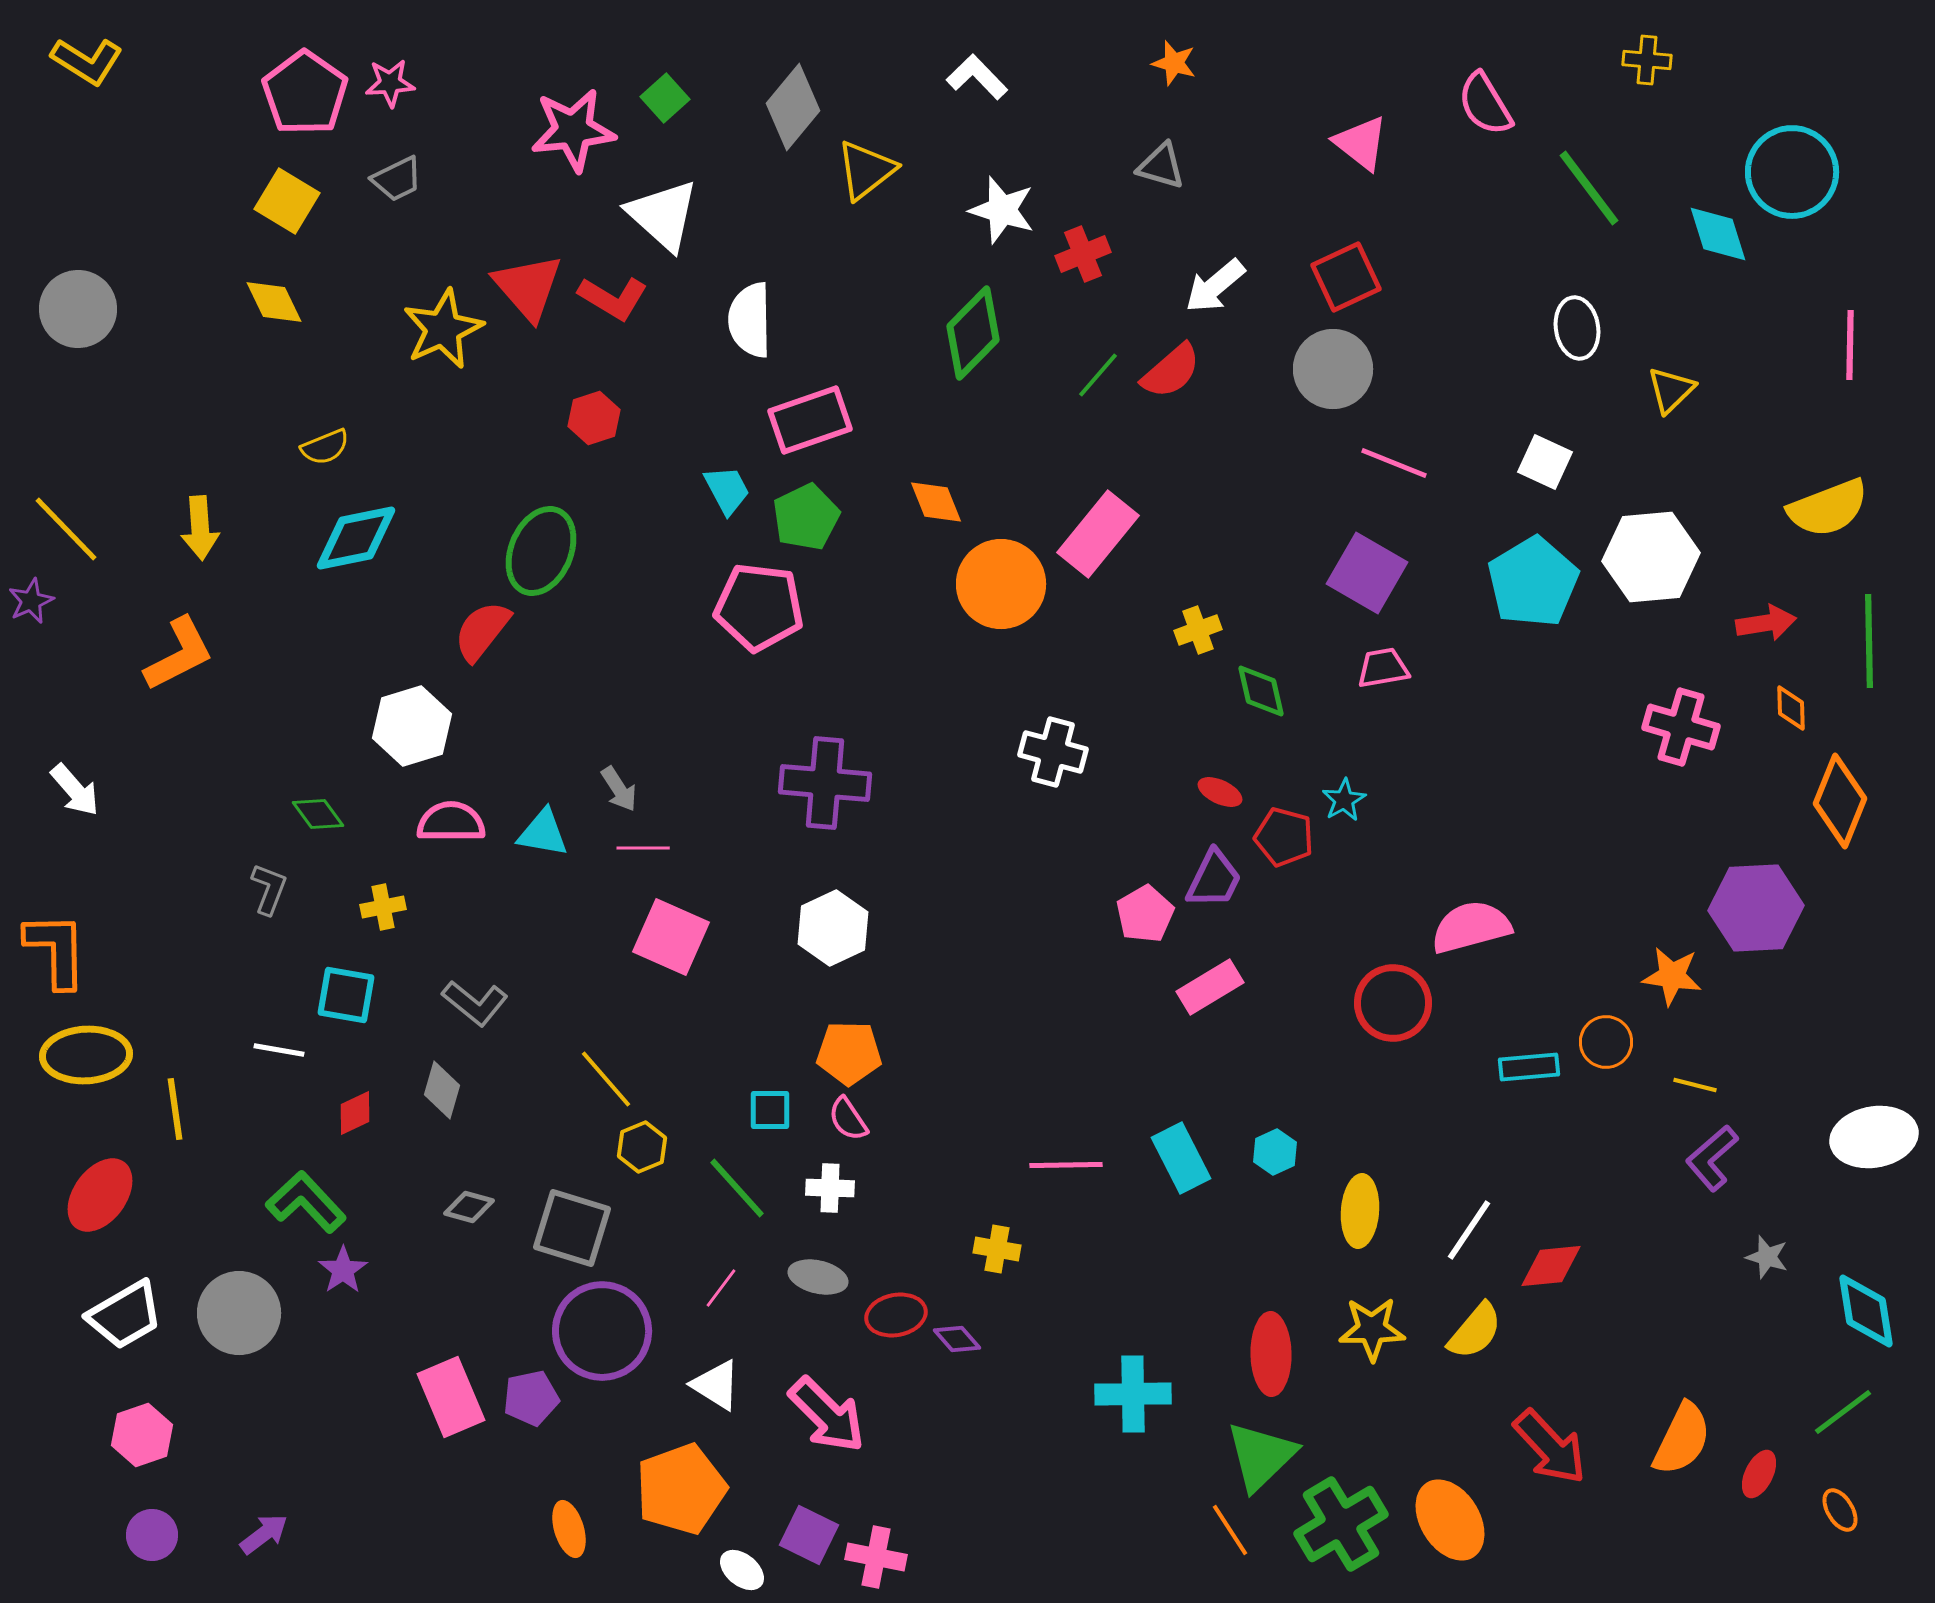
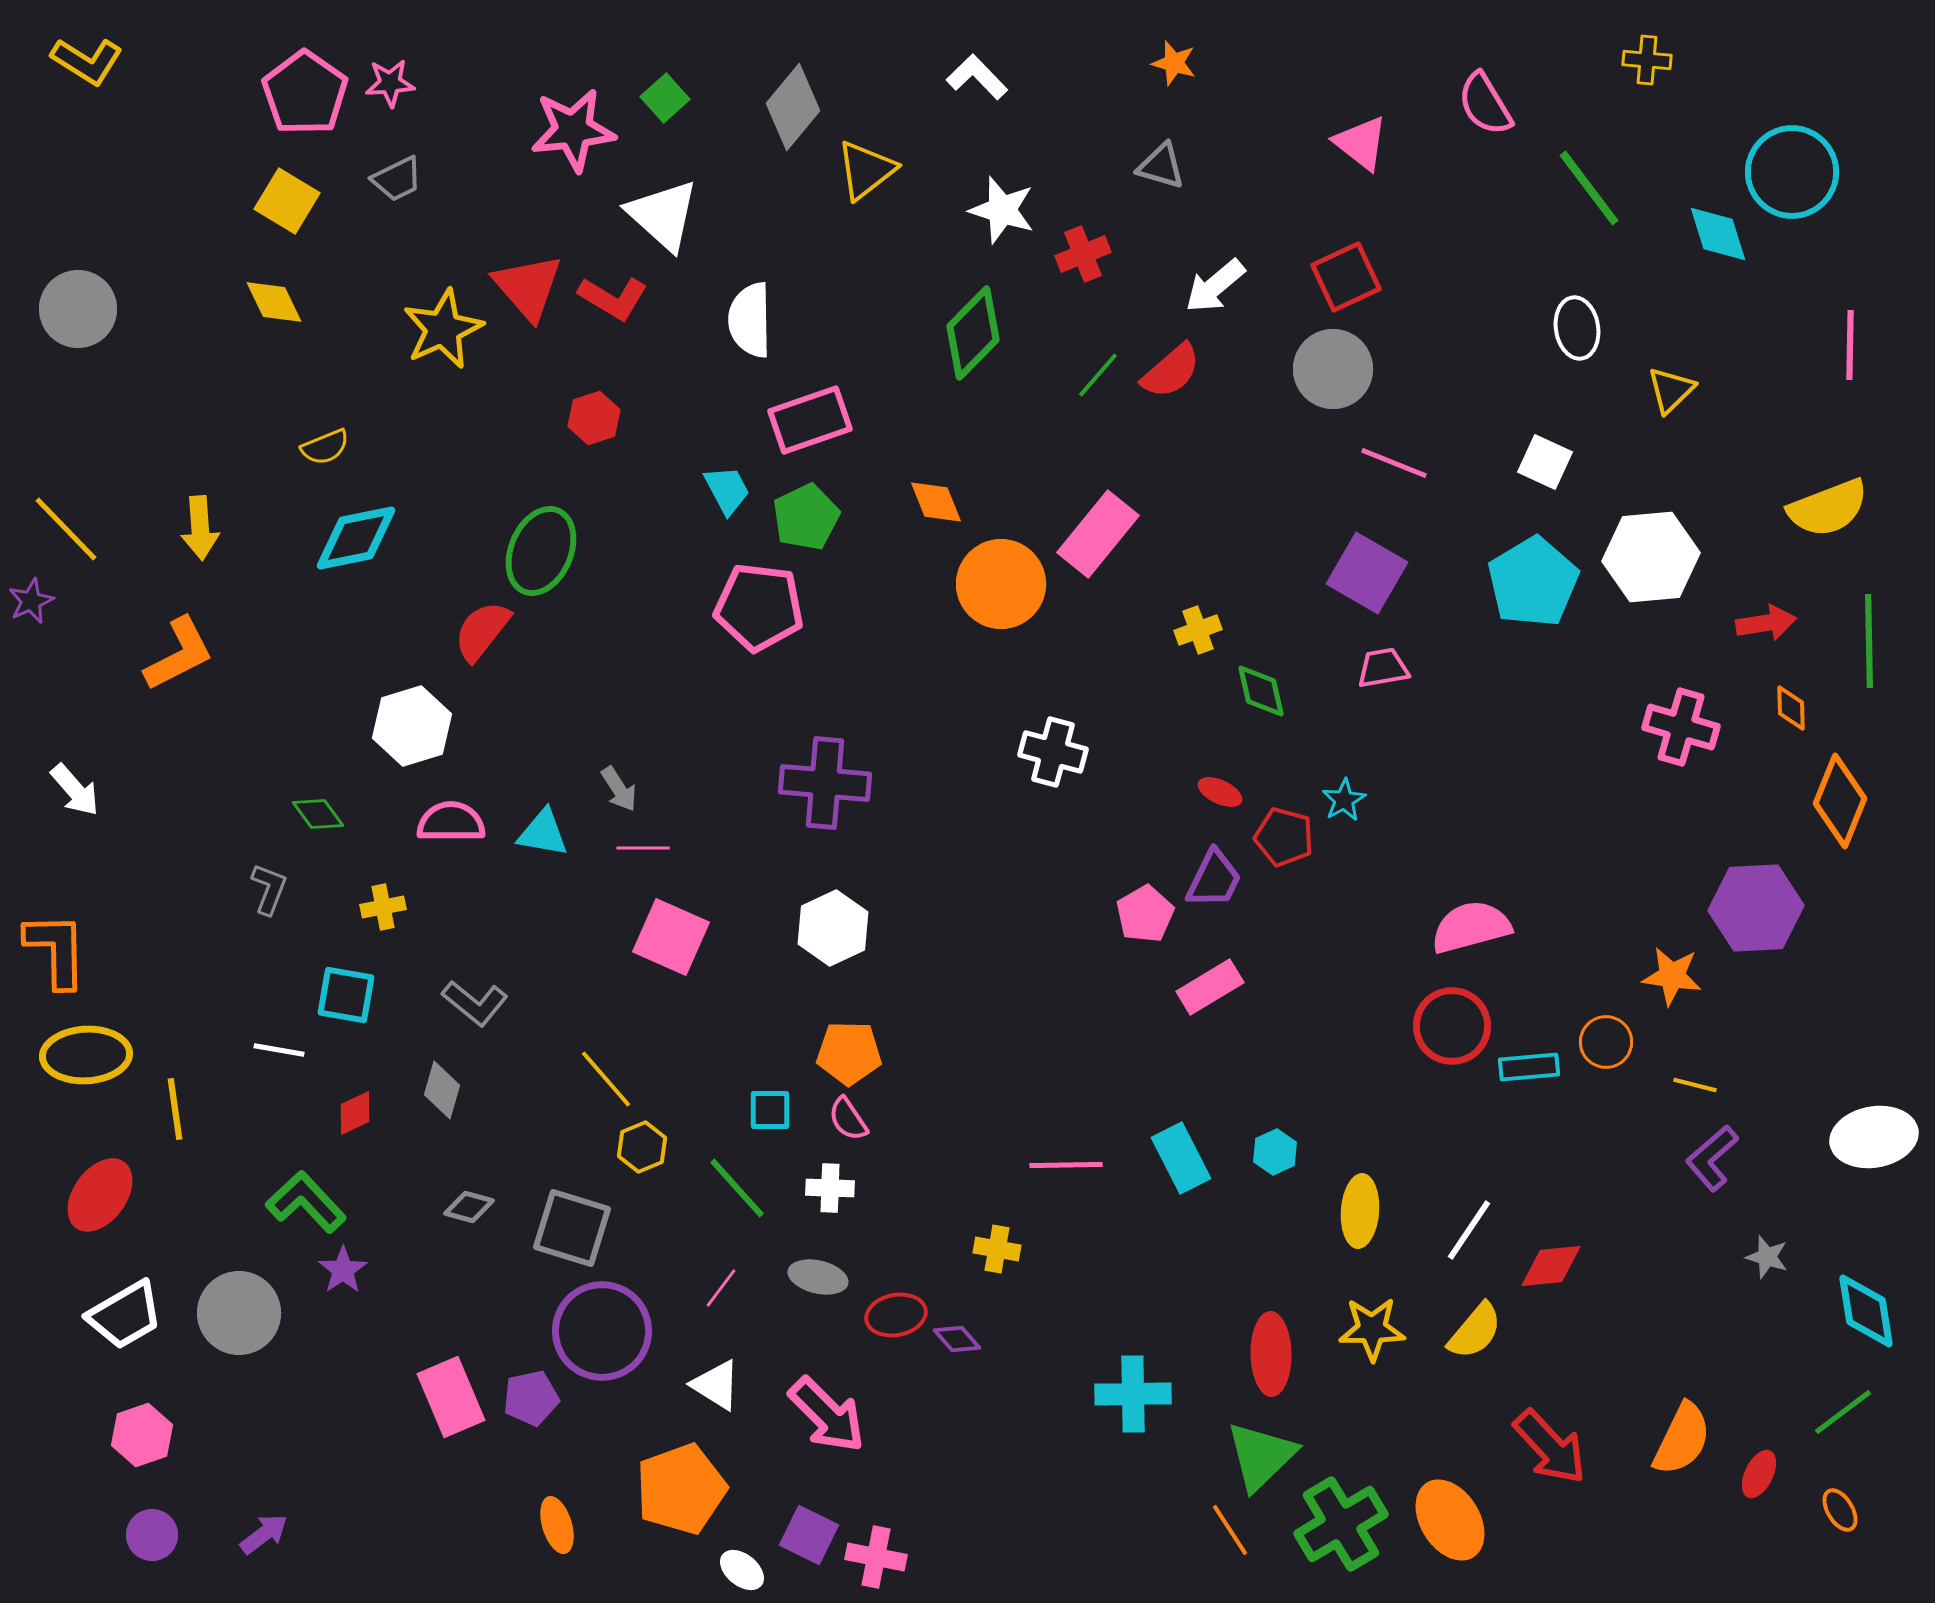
red circle at (1393, 1003): moved 59 px right, 23 px down
orange ellipse at (569, 1529): moved 12 px left, 4 px up
